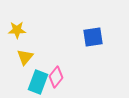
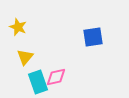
yellow star: moved 1 px right, 3 px up; rotated 24 degrees clockwise
pink diamond: rotated 40 degrees clockwise
cyan rectangle: rotated 40 degrees counterclockwise
